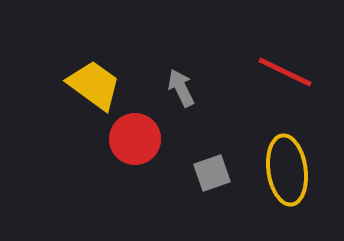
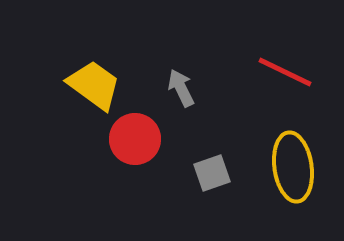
yellow ellipse: moved 6 px right, 3 px up
